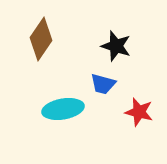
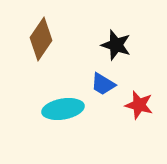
black star: moved 1 px up
blue trapezoid: rotated 16 degrees clockwise
red star: moved 7 px up
